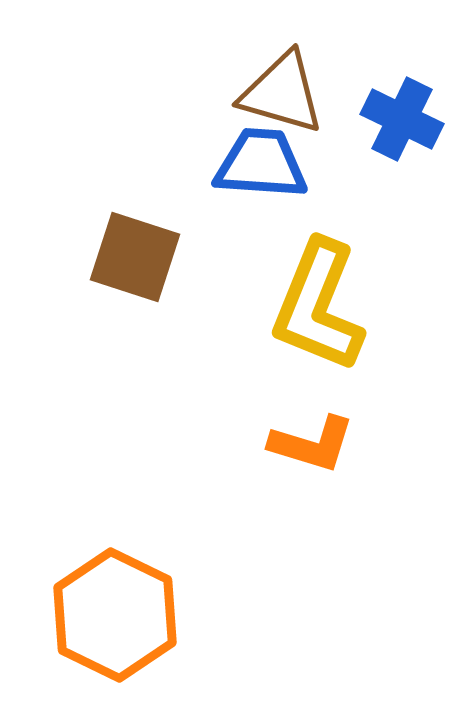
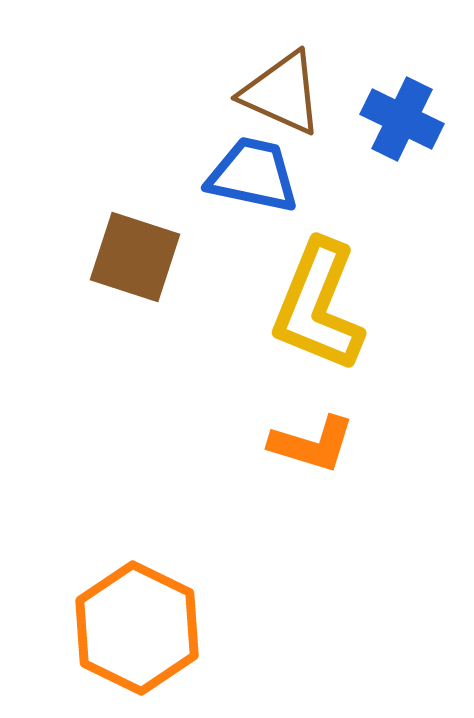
brown triangle: rotated 8 degrees clockwise
blue trapezoid: moved 8 px left, 11 px down; rotated 8 degrees clockwise
orange hexagon: moved 22 px right, 13 px down
